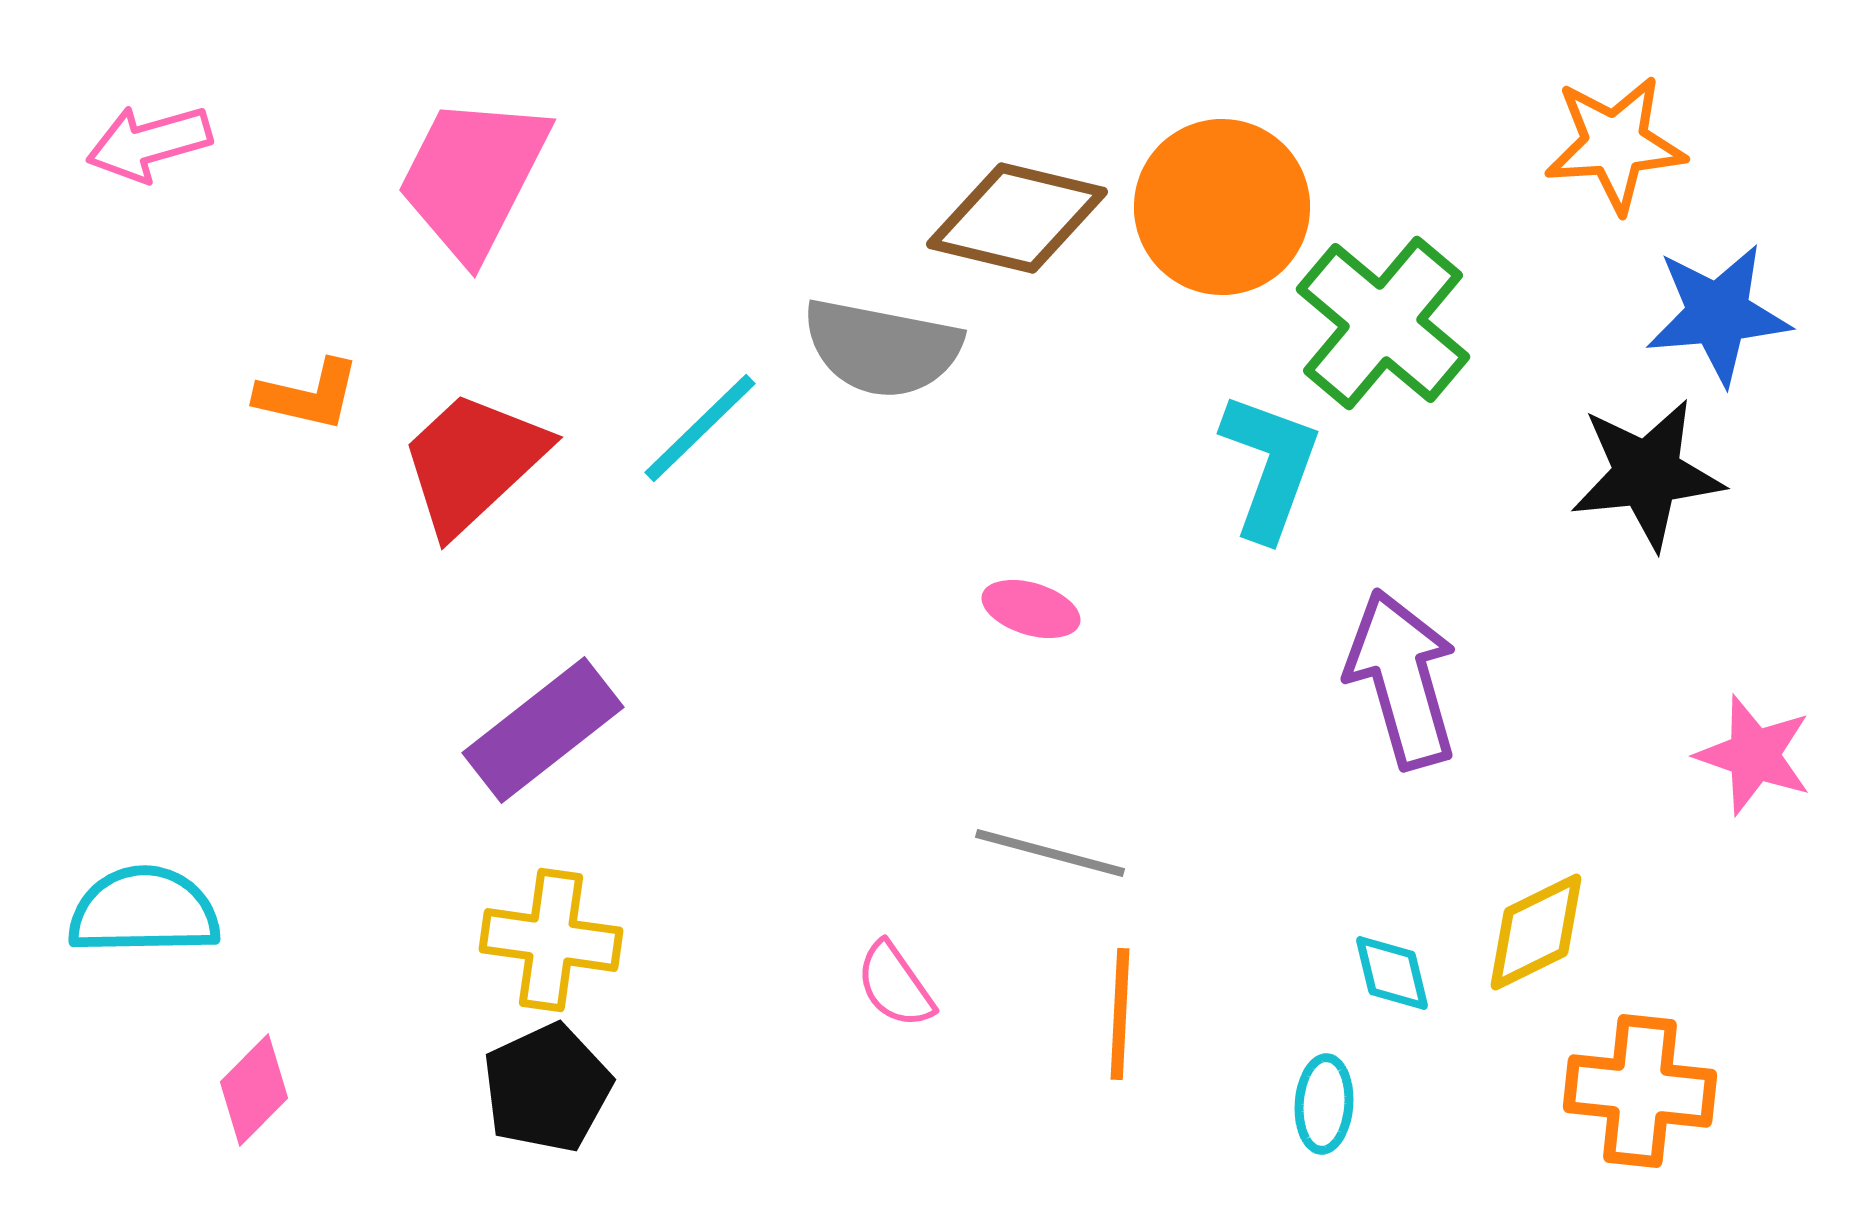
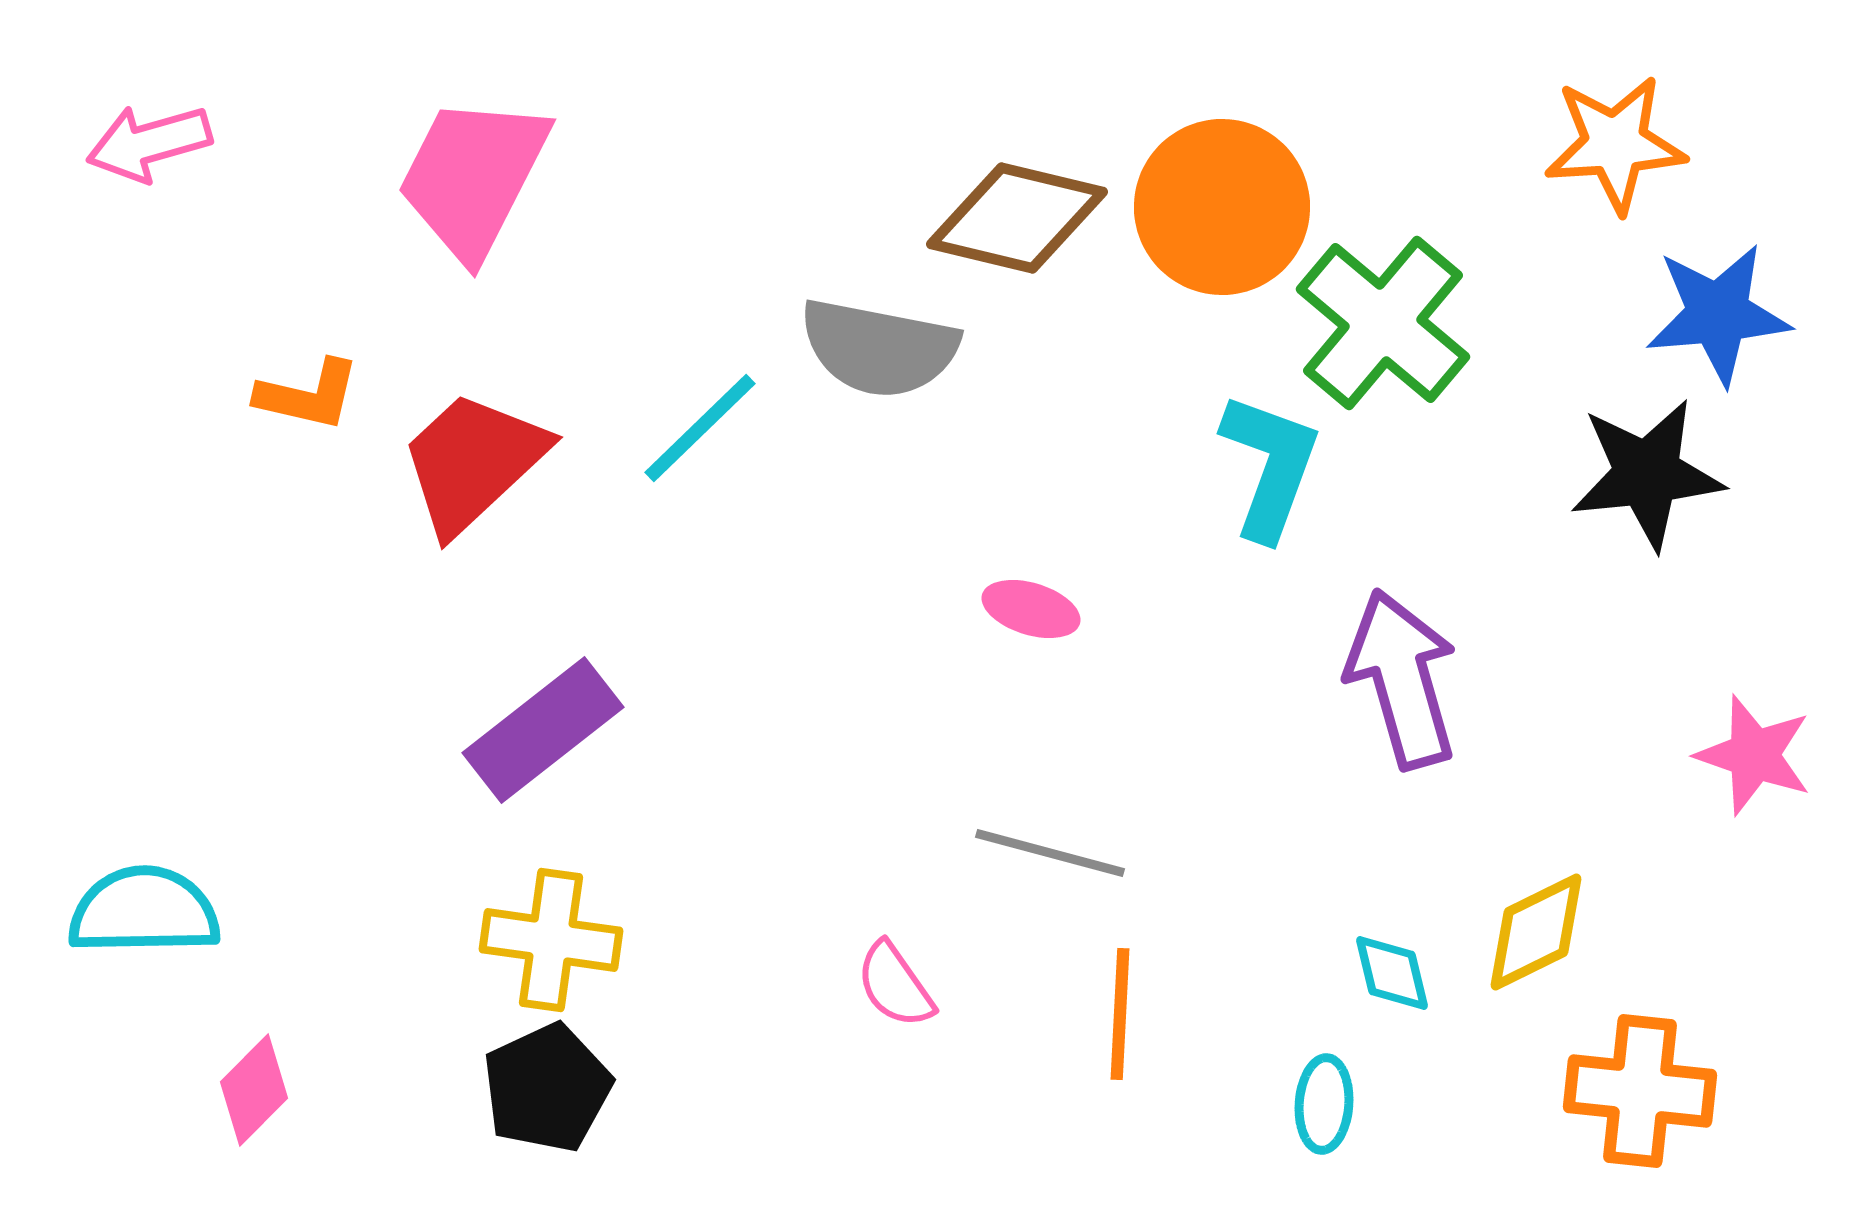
gray semicircle: moved 3 px left
